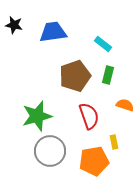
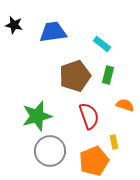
cyan rectangle: moved 1 px left
orange pentagon: rotated 12 degrees counterclockwise
